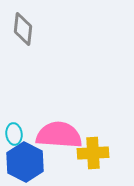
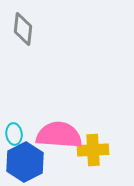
yellow cross: moved 3 px up
blue hexagon: rotated 6 degrees clockwise
